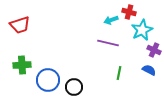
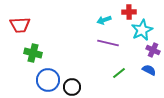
red cross: rotated 16 degrees counterclockwise
cyan arrow: moved 7 px left
red trapezoid: rotated 15 degrees clockwise
purple cross: moved 1 px left
green cross: moved 11 px right, 12 px up; rotated 18 degrees clockwise
green line: rotated 40 degrees clockwise
black circle: moved 2 px left
